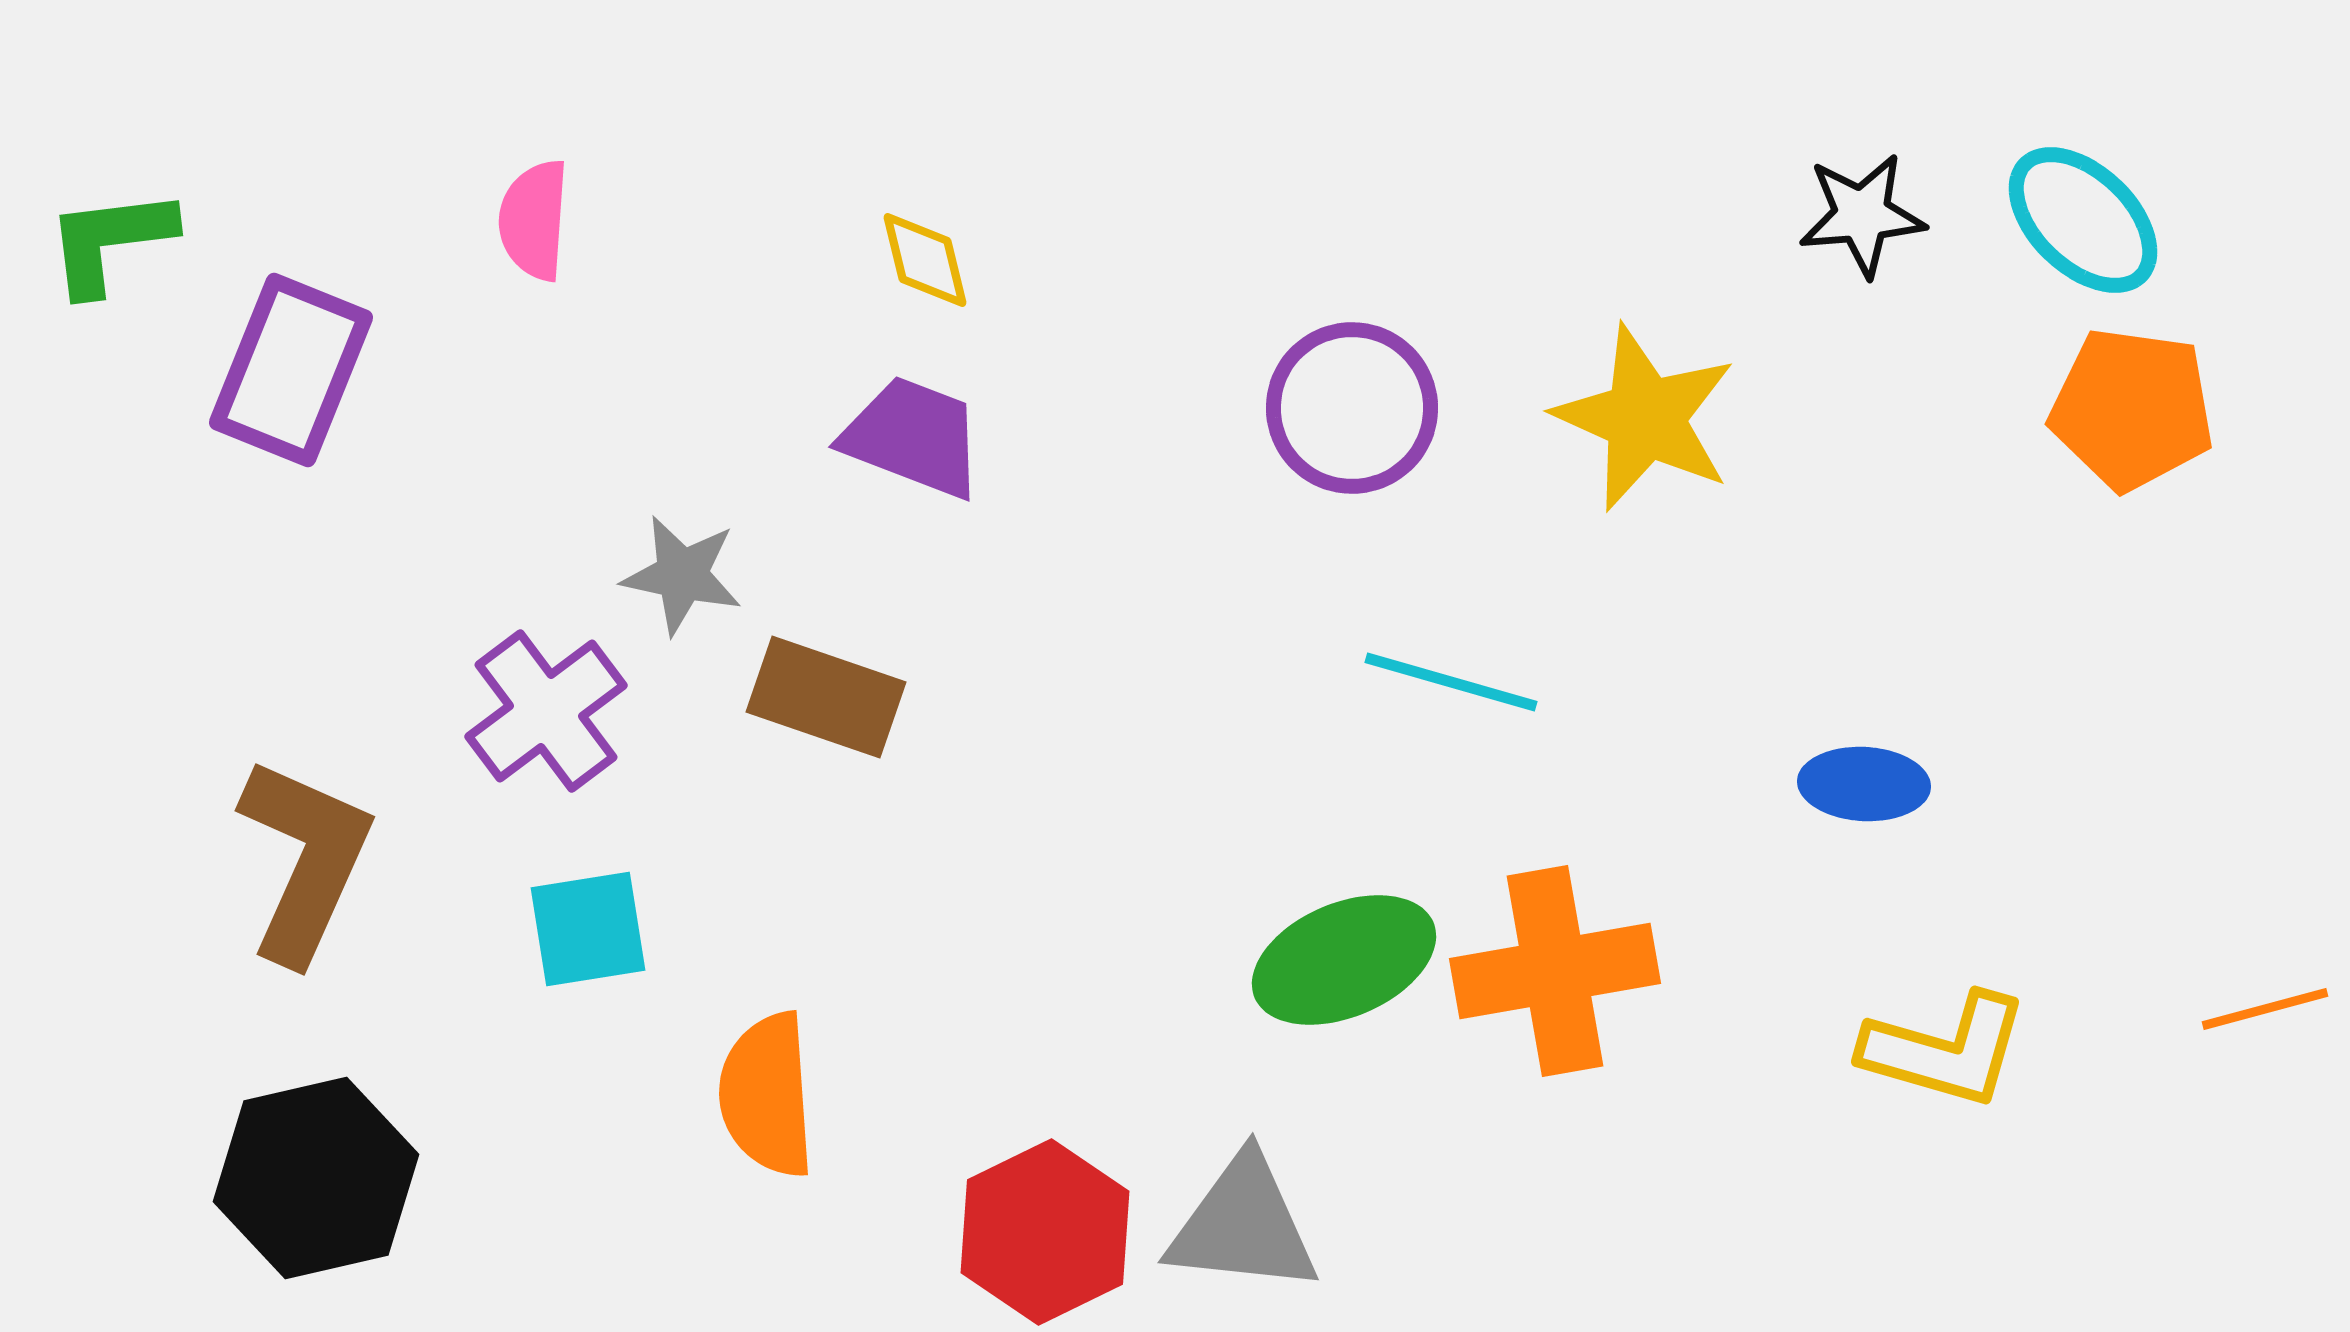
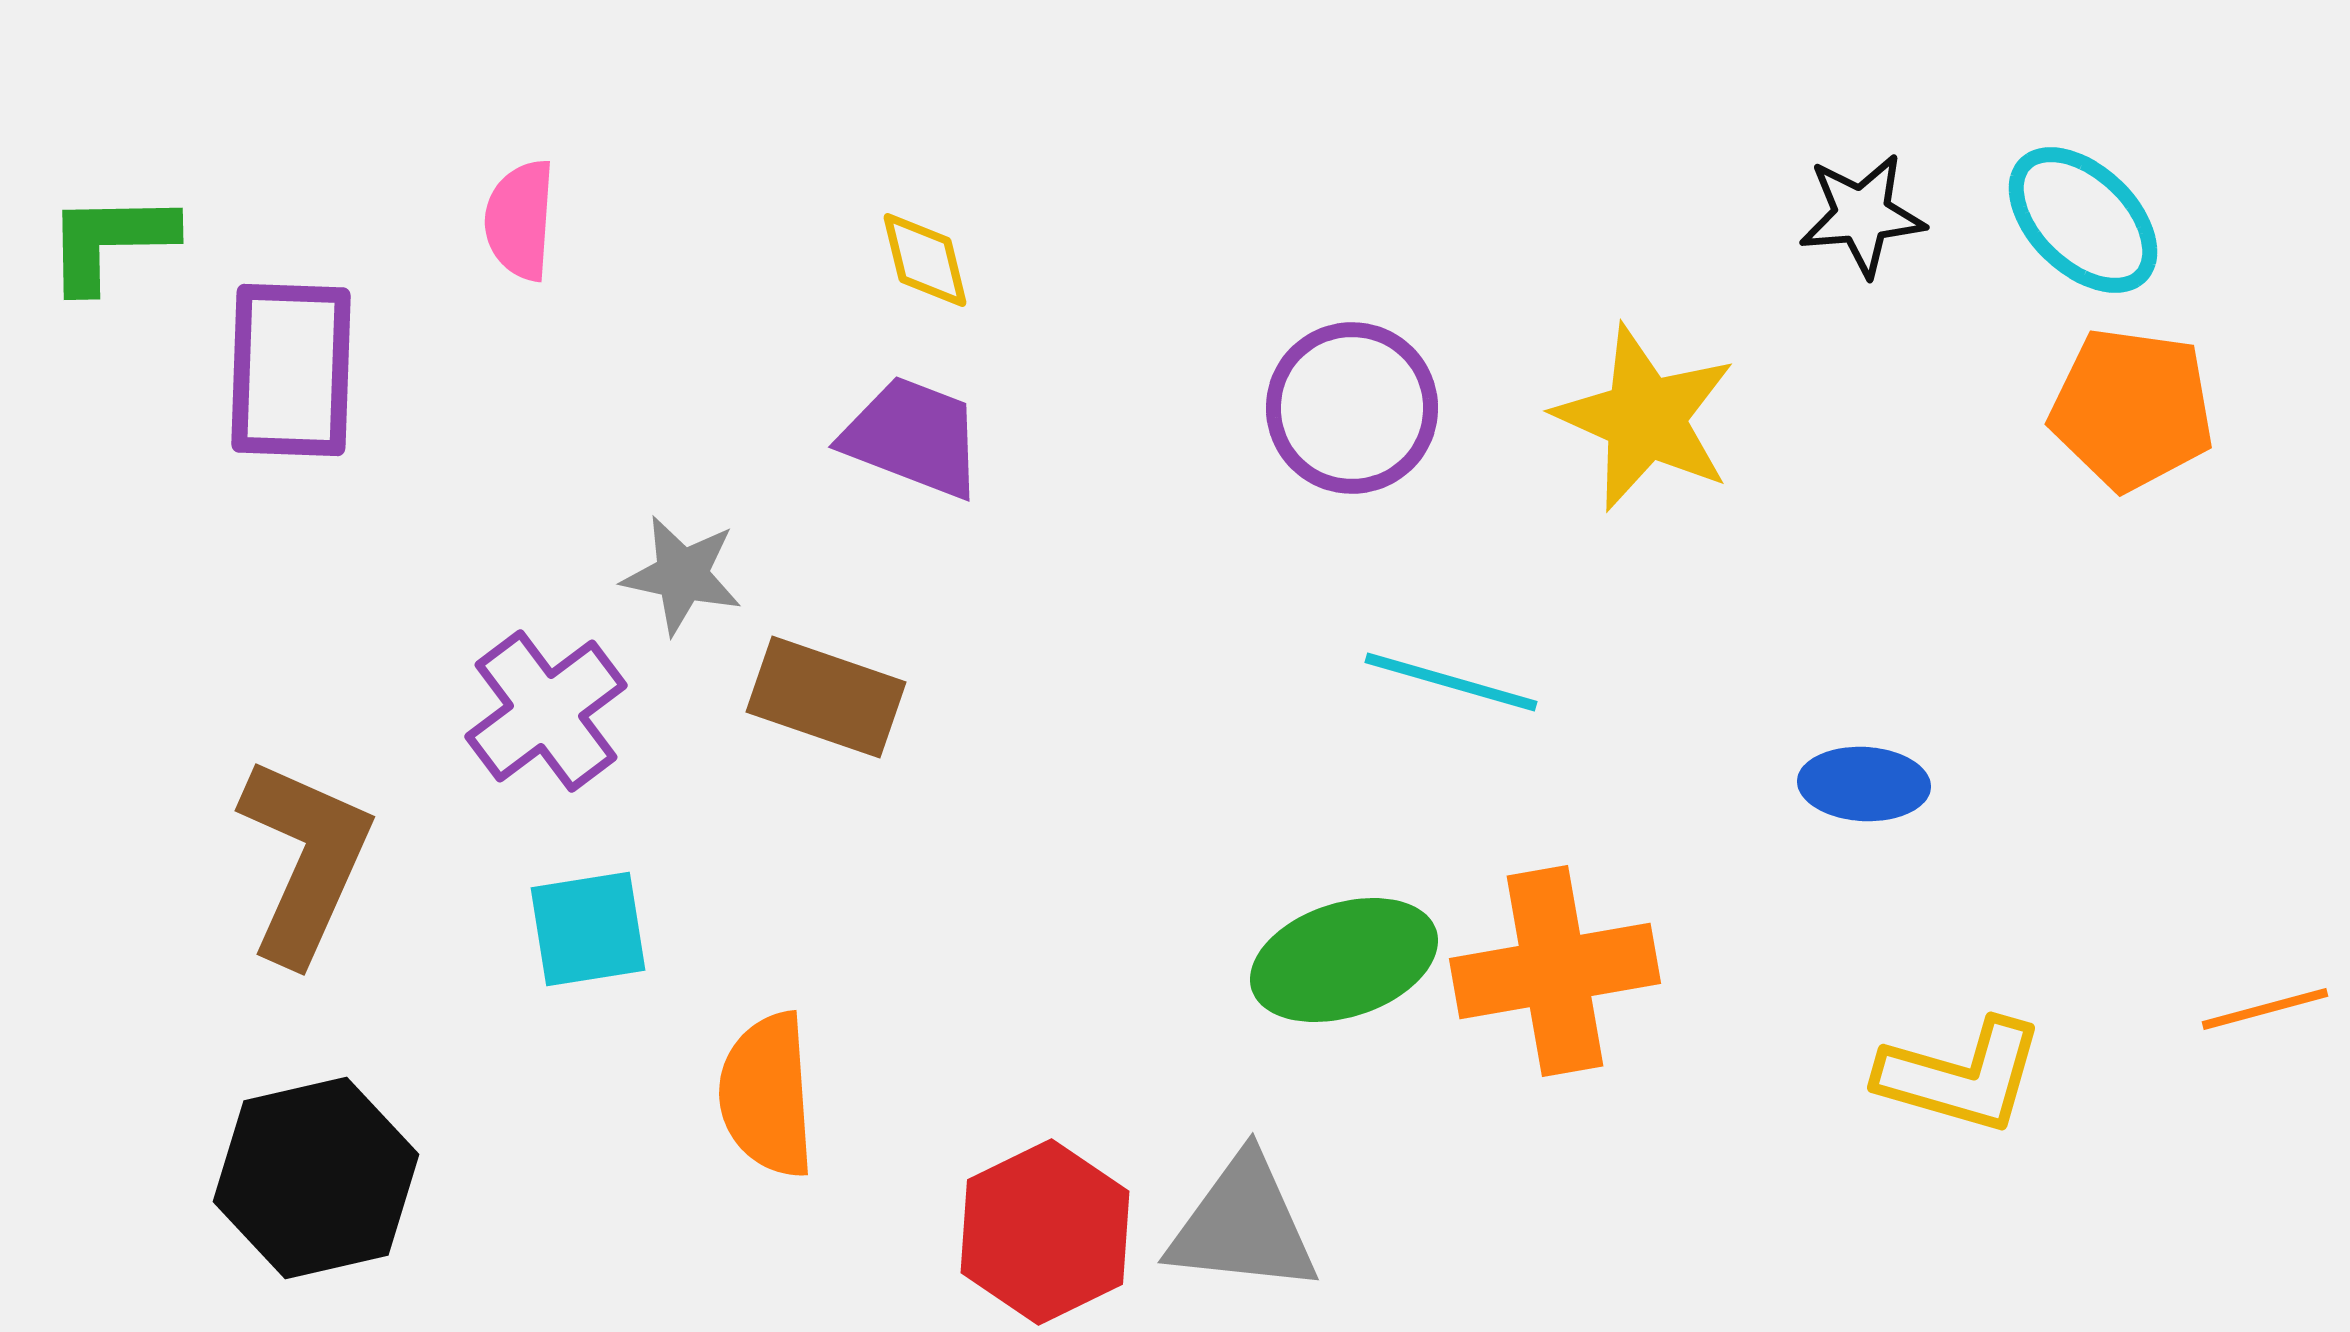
pink semicircle: moved 14 px left
green L-shape: rotated 6 degrees clockwise
purple rectangle: rotated 20 degrees counterclockwise
green ellipse: rotated 5 degrees clockwise
yellow L-shape: moved 16 px right, 26 px down
